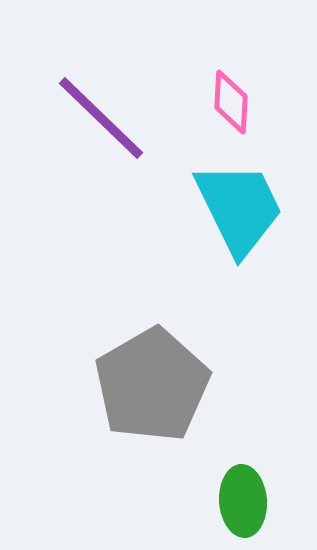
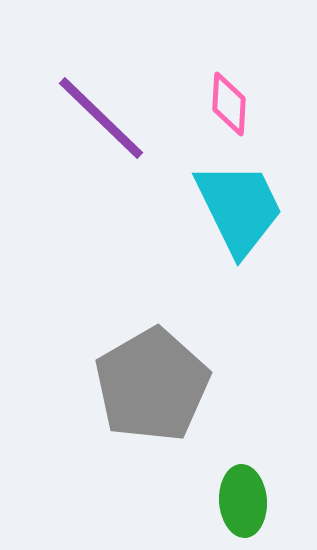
pink diamond: moved 2 px left, 2 px down
